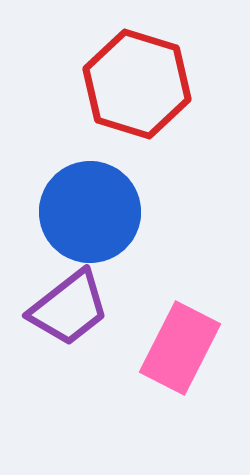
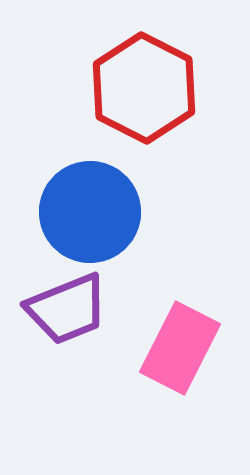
red hexagon: moved 7 px right, 4 px down; rotated 10 degrees clockwise
purple trapezoid: moved 2 px left, 1 px down; rotated 16 degrees clockwise
